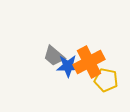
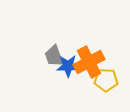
gray trapezoid: rotated 30 degrees clockwise
yellow pentagon: rotated 10 degrees counterclockwise
